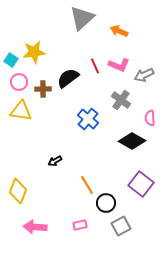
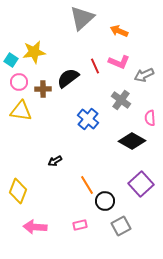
pink L-shape: moved 3 px up
purple square: rotated 10 degrees clockwise
black circle: moved 1 px left, 2 px up
